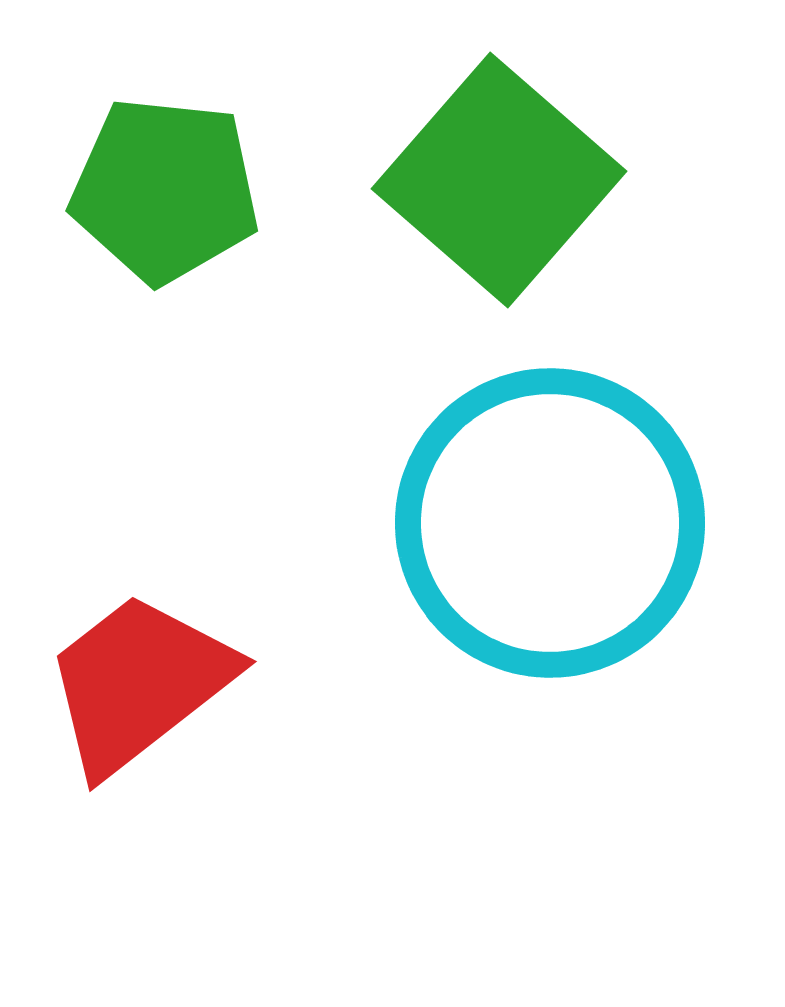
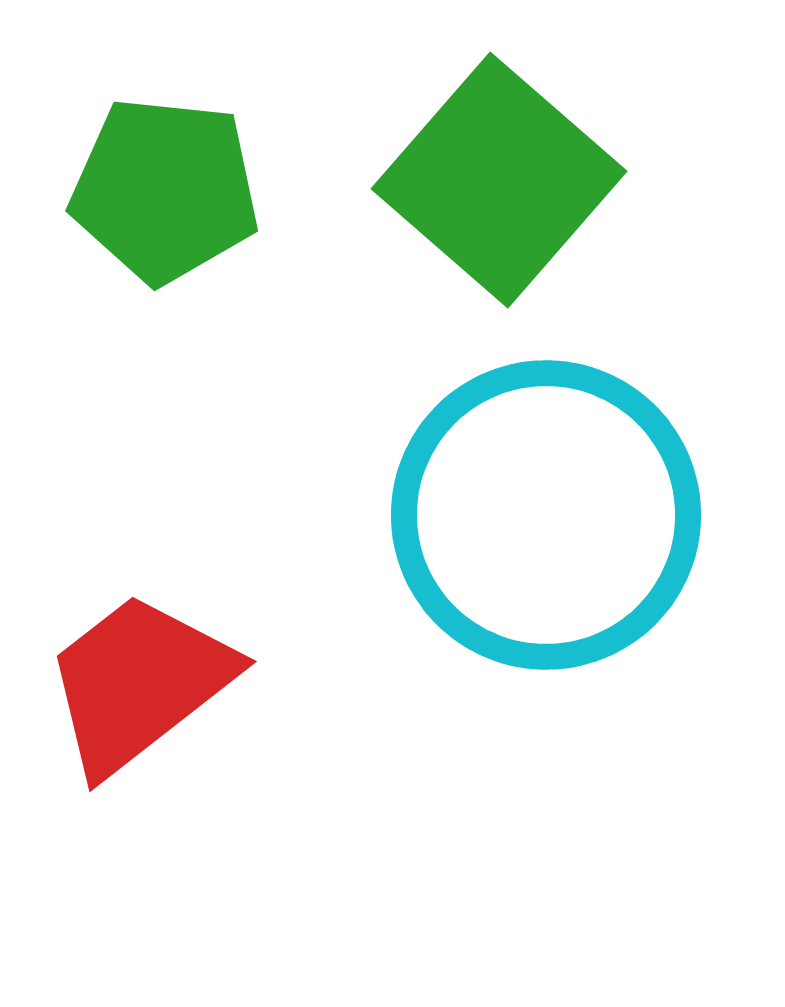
cyan circle: moved 4 px left, 8 px up
